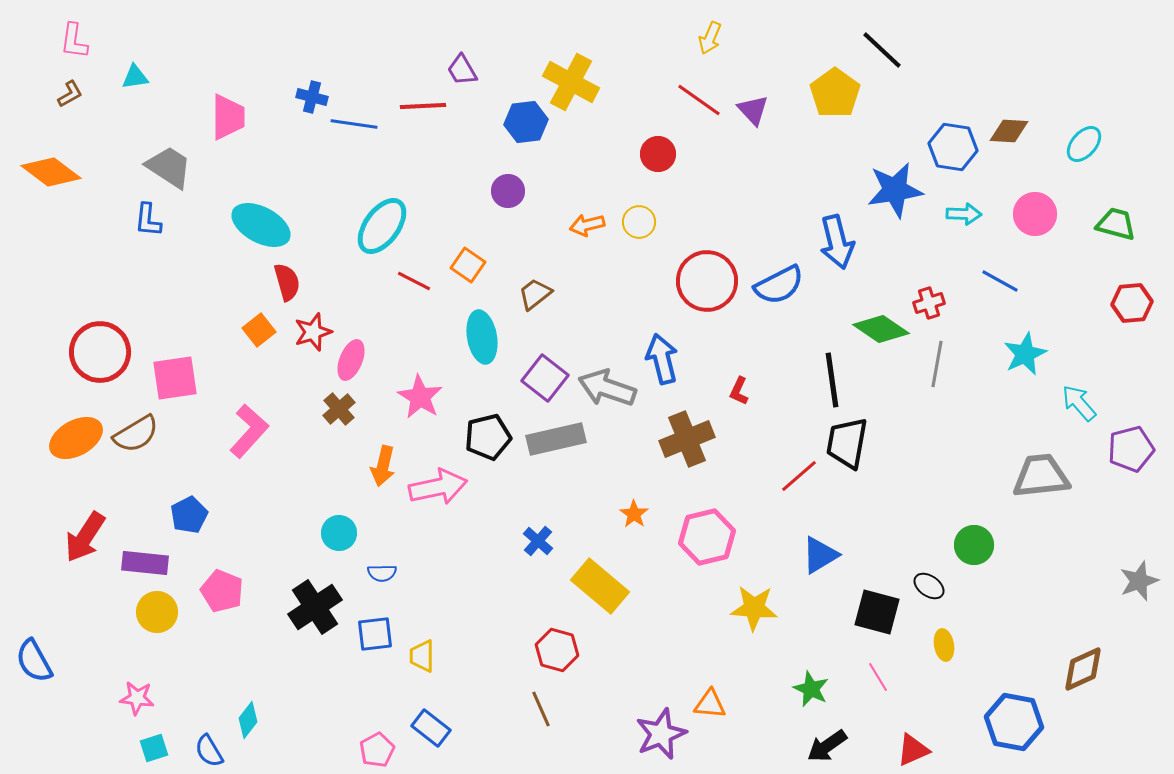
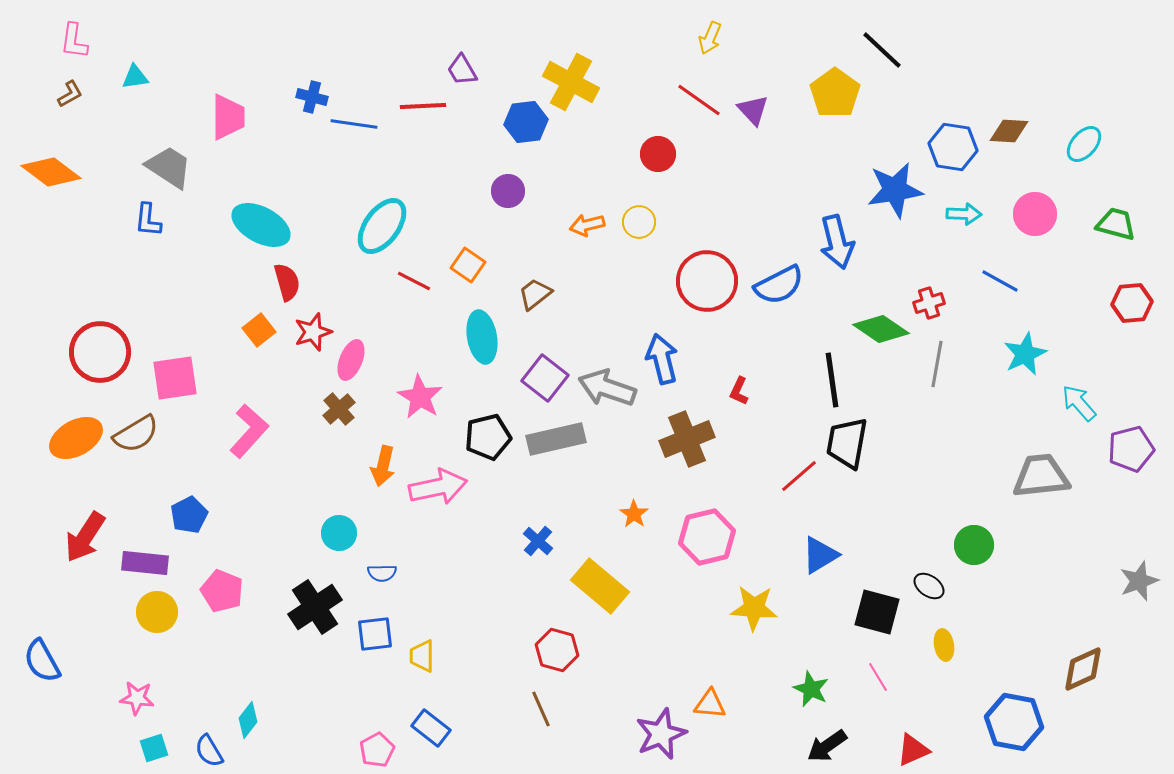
blue semicircle at (34, 661): moved 8 px right
